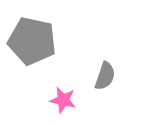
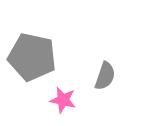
gray pentagon: moved 16 px down
